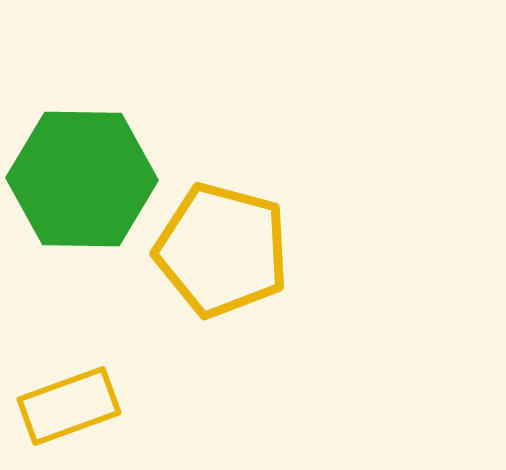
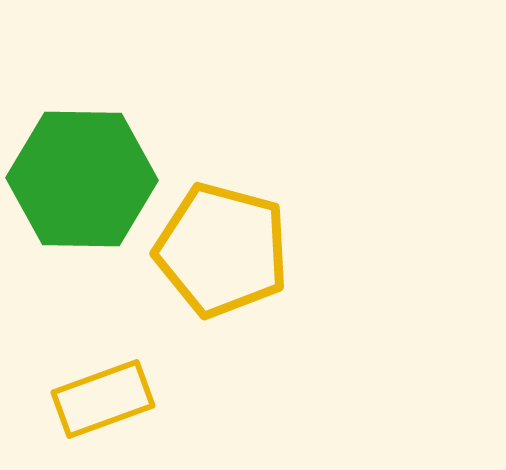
yellow rectangle: moved 34 px right, 7 px up
